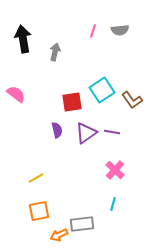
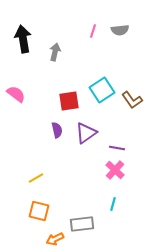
red square: moved 3 px left, 1 px up
purple line: moved 5 px right, 16 px down
orange square: rotated 25 degrees clockwise
orange arrow: moved 4 px left, 4 px down
